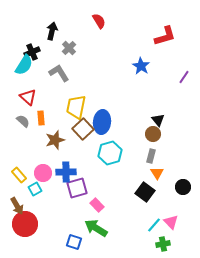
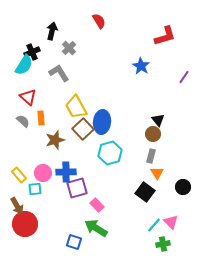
yellow trapezoid: rotated 40 degrees counterclockwise
cyan square: rotated 24 degrees clockwise
